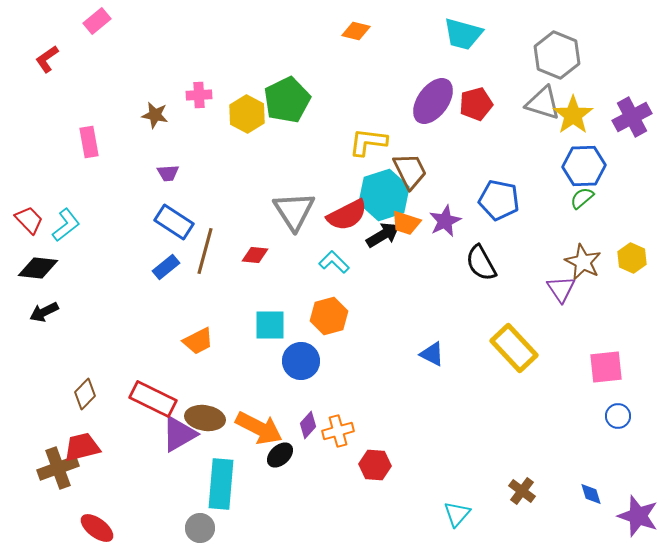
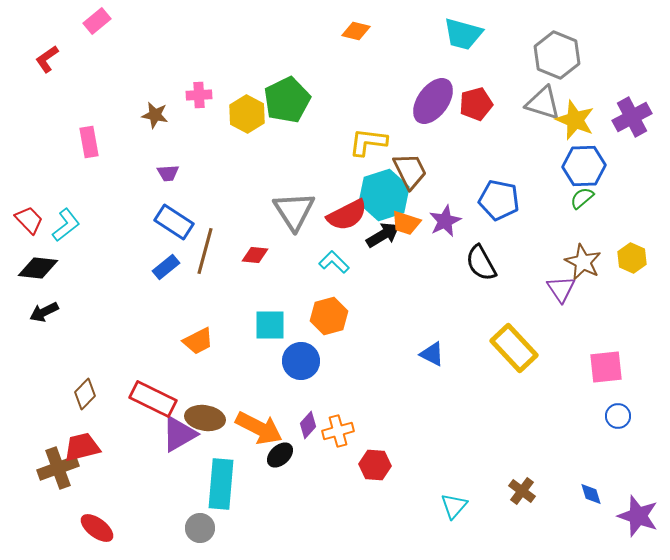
yellow star at (573, 115): moved 2 px right, 5 px down; rotated 15 degrees counterclockwise
cyan triangle at (457, 514): moved 3 px left, 8 px up
